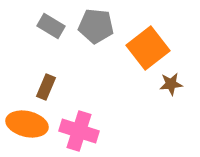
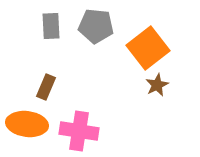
gray rectangle: rotated 56 degrees clockwise
brown star: moved 14 px left, 1 px down; rotated 20 degrees counterclockwise
orange ellipse: rotated 6 degrees counterclockwise
pink cross: rotated 9 degrees counterclockwise
